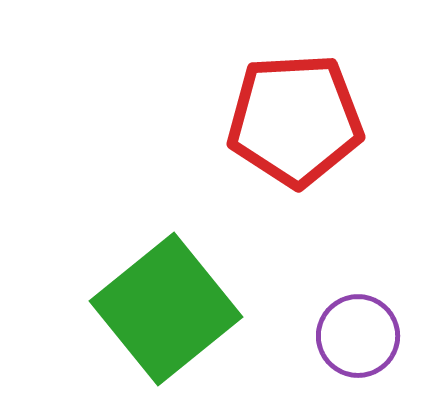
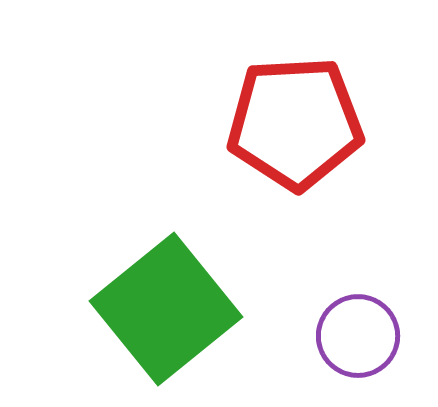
red pentagon: moved 3 px down
